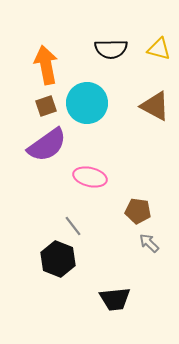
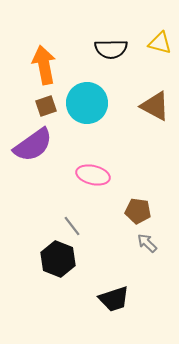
yellow triangle: moved 1 px right, 6 px up
orange arrow: moved 2 px left
purple semicircle: moved 14 px left
pink ellipse: moved 3 px right, 2 px up
gray line: moved 1 px left
gray arrow: moved 2 px left
black trapezoid: moved 1 px left; rotated 12 degrees counterclockwise
